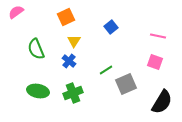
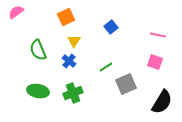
pink line: moved 1 px up
green semicircle: moved 2 px right, 1 px down
green line: moved 3 px up
